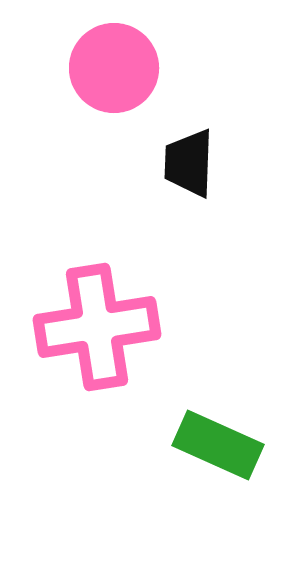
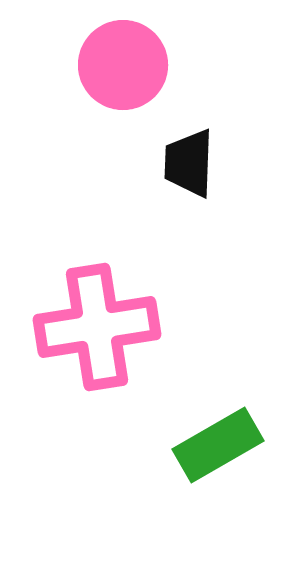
pink circle: moved 9 px right, 3 px up
green rectangle: rotated 54 degrees counterclockwise
